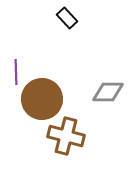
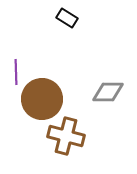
black rectangle: rotated 15 degrees counterclockwise
